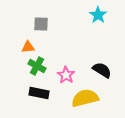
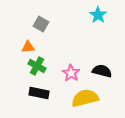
gray square: rotated 28 degrees clockwise
black semicircle: moved 1 px down; rotated 18 degrees counterclockwise
pink star: moved 5 px right, 2 px up
